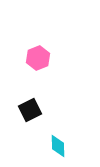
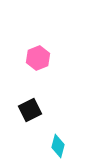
cyan diamond: rotated 15 degrees clockwise
